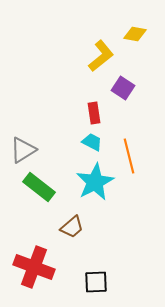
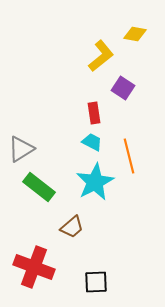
gray triangle: moved 2 px left, 1 px up
